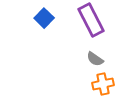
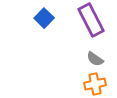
orange cross: moved 8 px left
